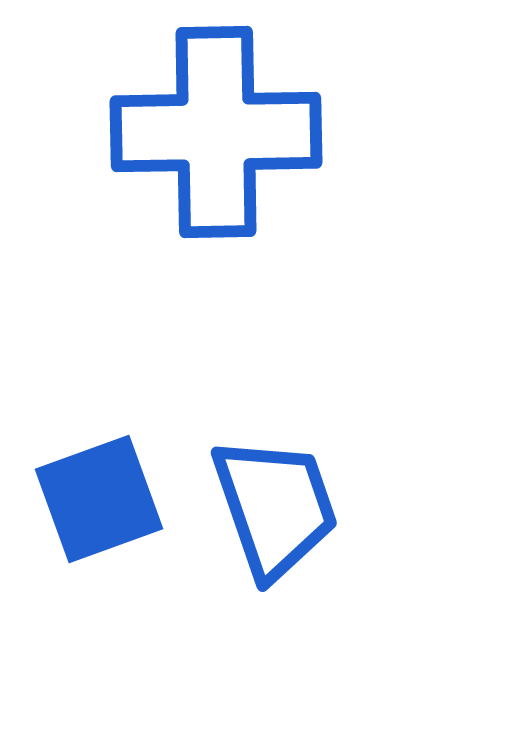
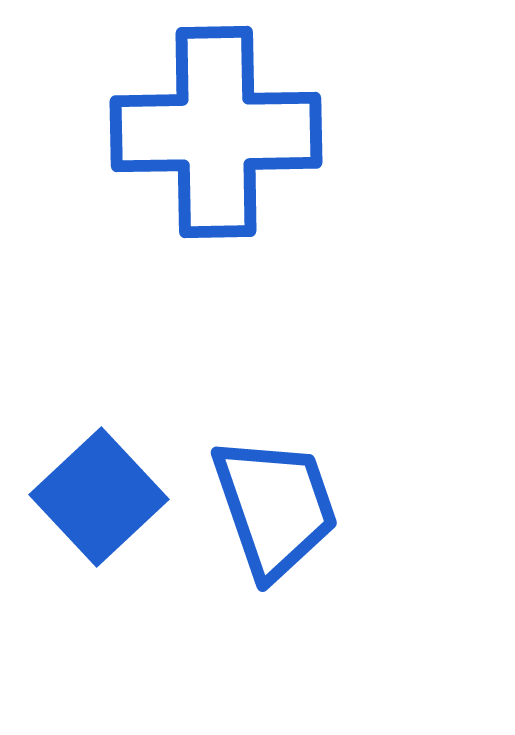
blue square: moved 2 px up; rotated 23 degrees counterclockwise
